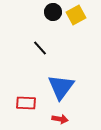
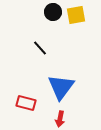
yellow square: rotated 18 degrees clockwise
red rectangle: rotated 12 degrees clockwise
red arrow: rotated 91 degrees clockwise
